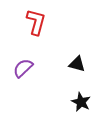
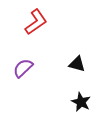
red L-shape: rotated 40 degrees clockwise
